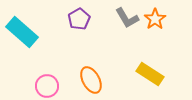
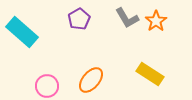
orange star: moved 1 px right, 2 px down
orange ellipse: rotated 68 degrees clockwise
